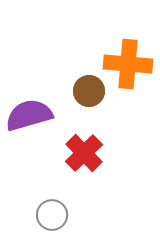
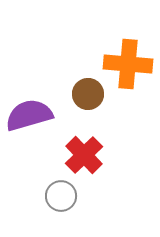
brown circle: moved 1 px left, 3 px down
red cross: moved 2 px down
gray circle: moved 9 px right, 19 px up
